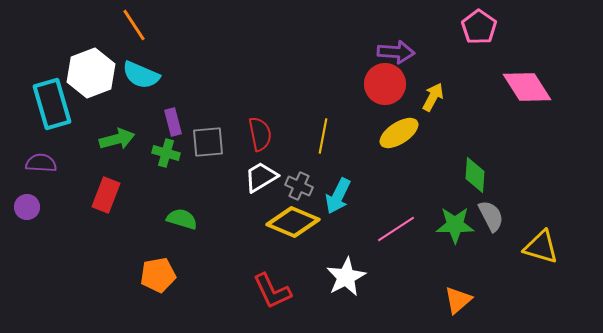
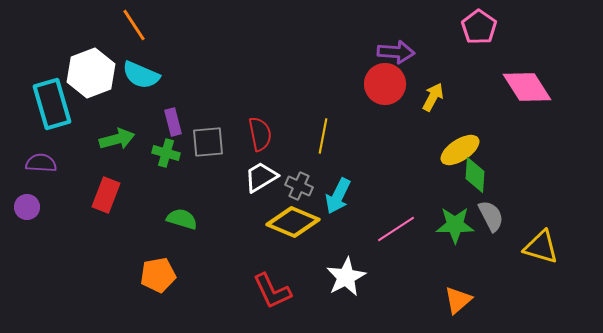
yellow ellipse: moved 61 px right, 17 px down
